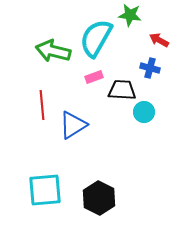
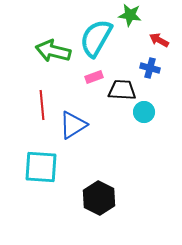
cyan square: moved 4 px left, 23 px up; rotated 9 degrees clockwise
